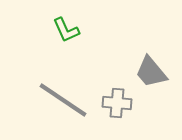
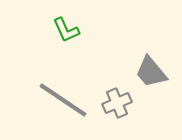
gray cross: rotated 28 degrees counterclockwise
